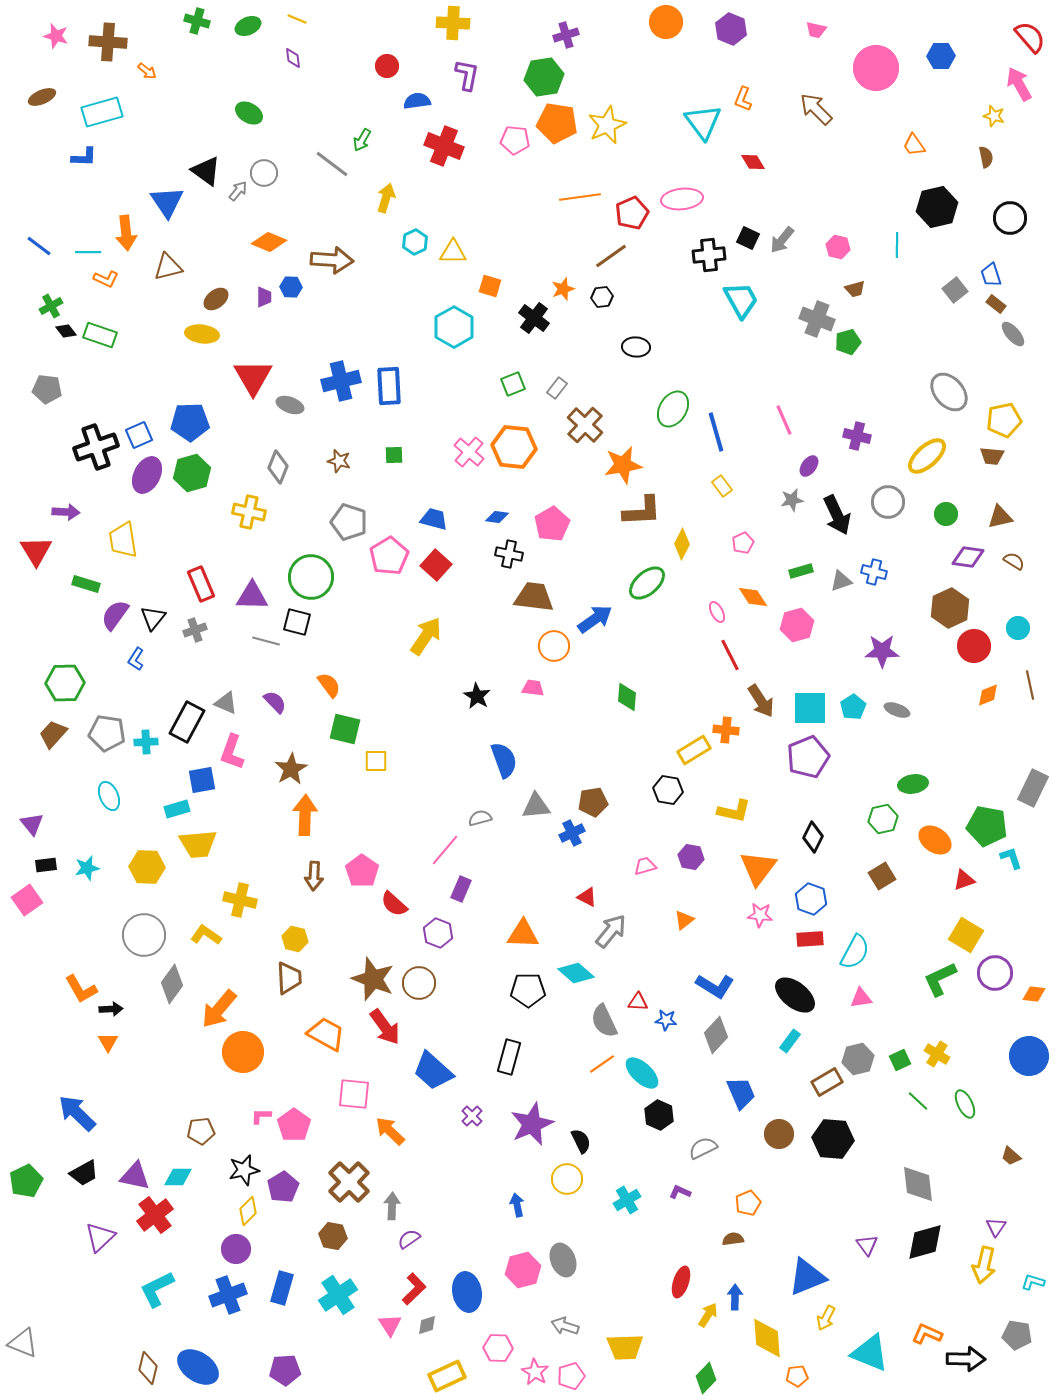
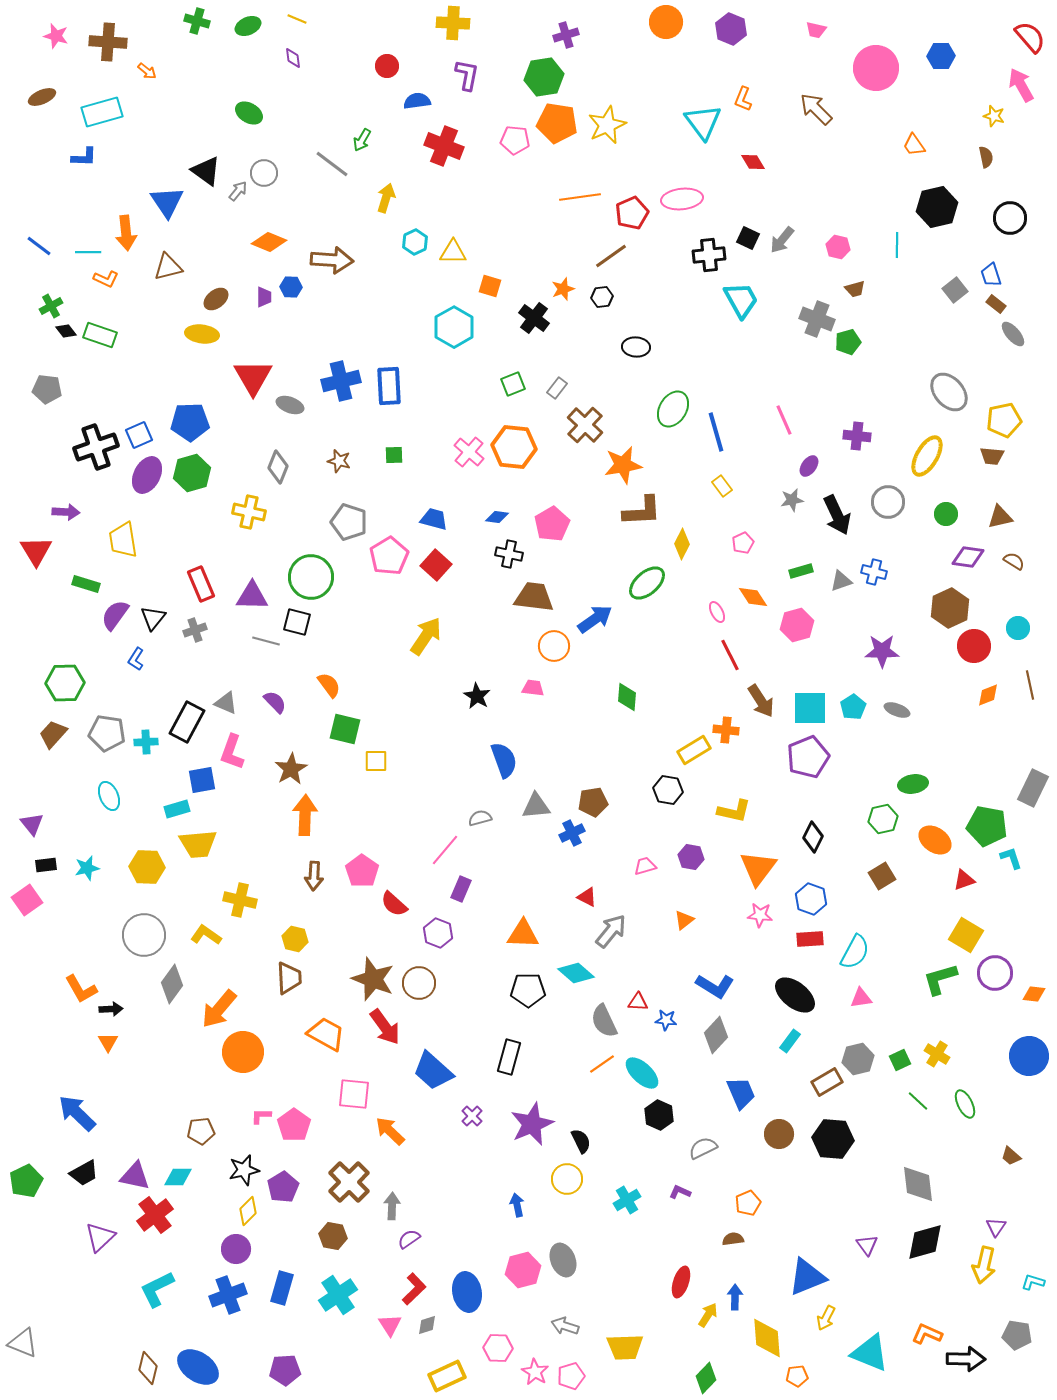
pink arrow at (1019, 84): moved 2 px right, 1 px down
purple cross at (857, 436): rotated 8 degrees counterclockwise
yellow ellipse at (927, 456): rotated 18 degrees counterclockwise
green L-shape at (940, 979): rotated 9 degrees clockwise
